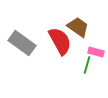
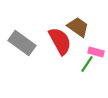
green line: moved 1 px up; rotated 18 degrees clockwise
